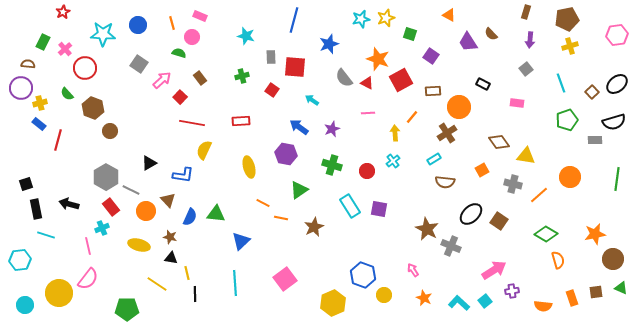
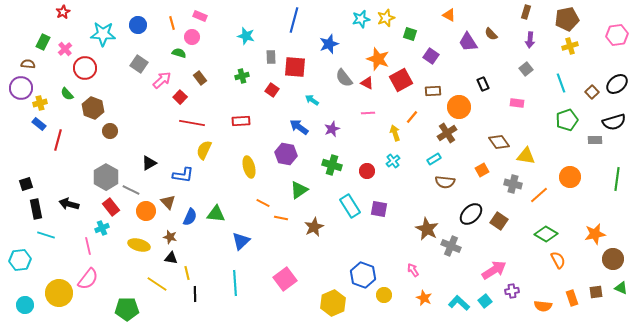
black rectangle at (483, 84): rotated 40 degrees clockwise
yellow arrow at (395, 133): rotated 14 degrees counterclockwise
brown triangle at (168, 200): moved 2 px down
orange semicircle at (558, 260): rotated 12 degrees counterclockwise
